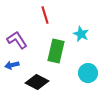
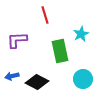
cyan star: rotated 21 degrees clockwise
purple L-shape: rotated 60 degrees counterclockwise
green rectangle: moved 4 px right; rotated 25 degrees counterclockwise
blue arrow: moved 11 px down
cyan circle: moved 5 px left, 6 px down
